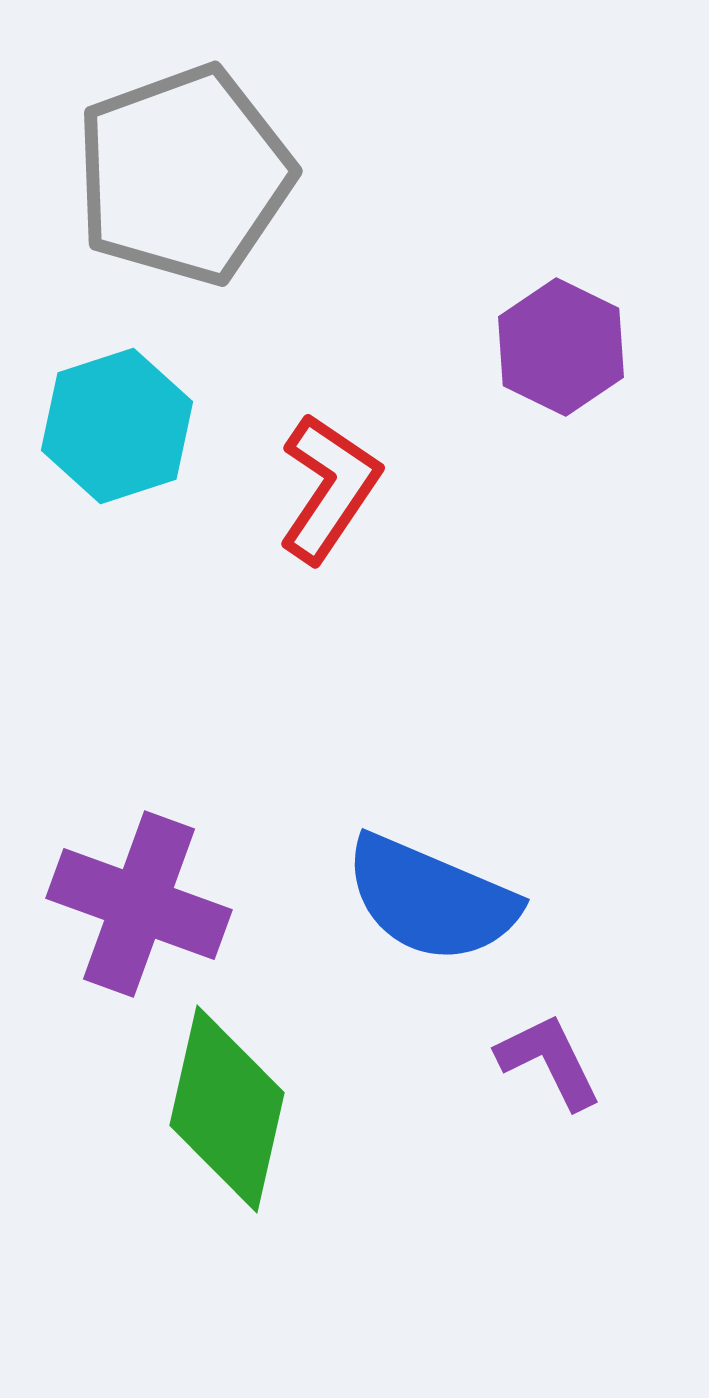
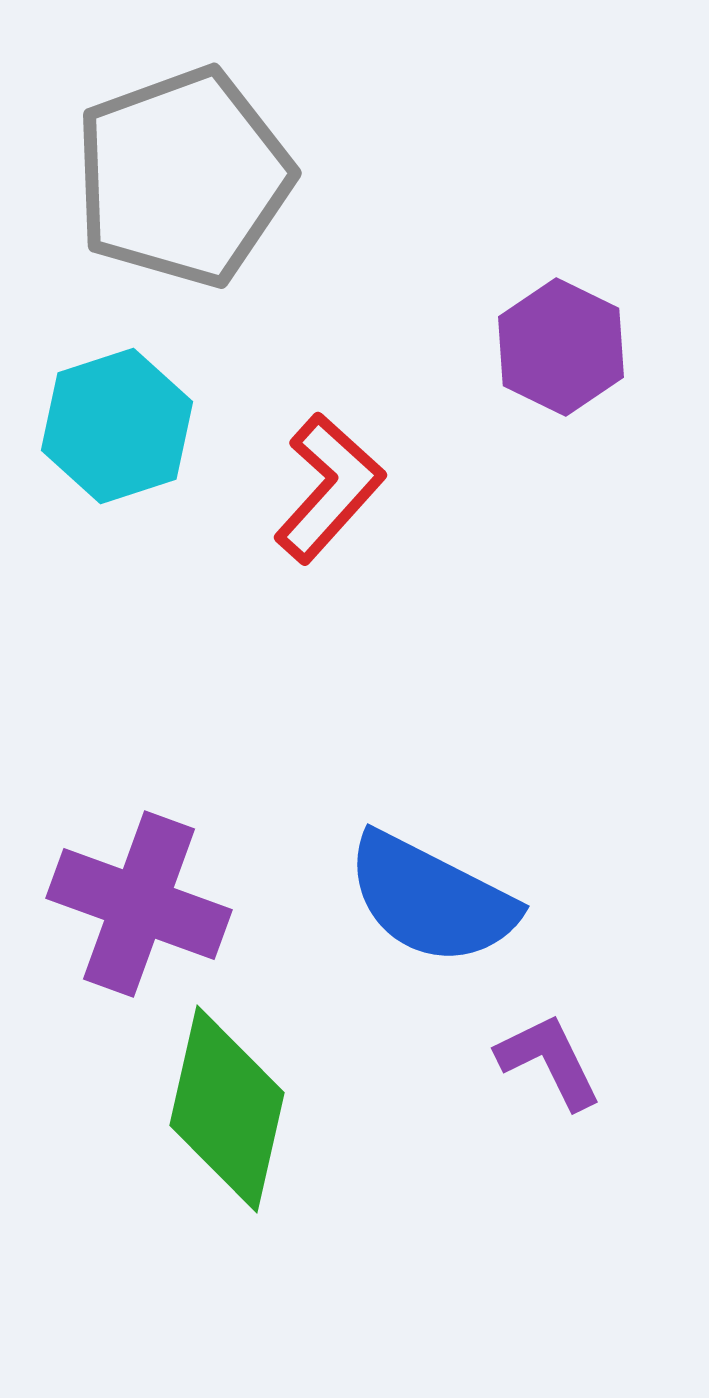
gray pentagon: moved 1 px left, 2 px down
red L-shape: rotated 8 degrees clockwise
blue semicircle: rotated 4 degrees clockwise
